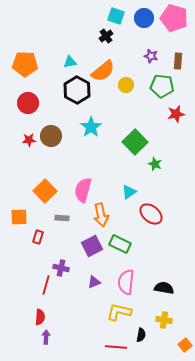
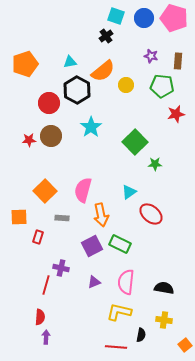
orange pentagon at (25, 64): rotated 20 degrees counterclockwise
red circle at (28, 103): moved 21 px right
green star at (155, 164): rotated 24 degrees counterclockwise
